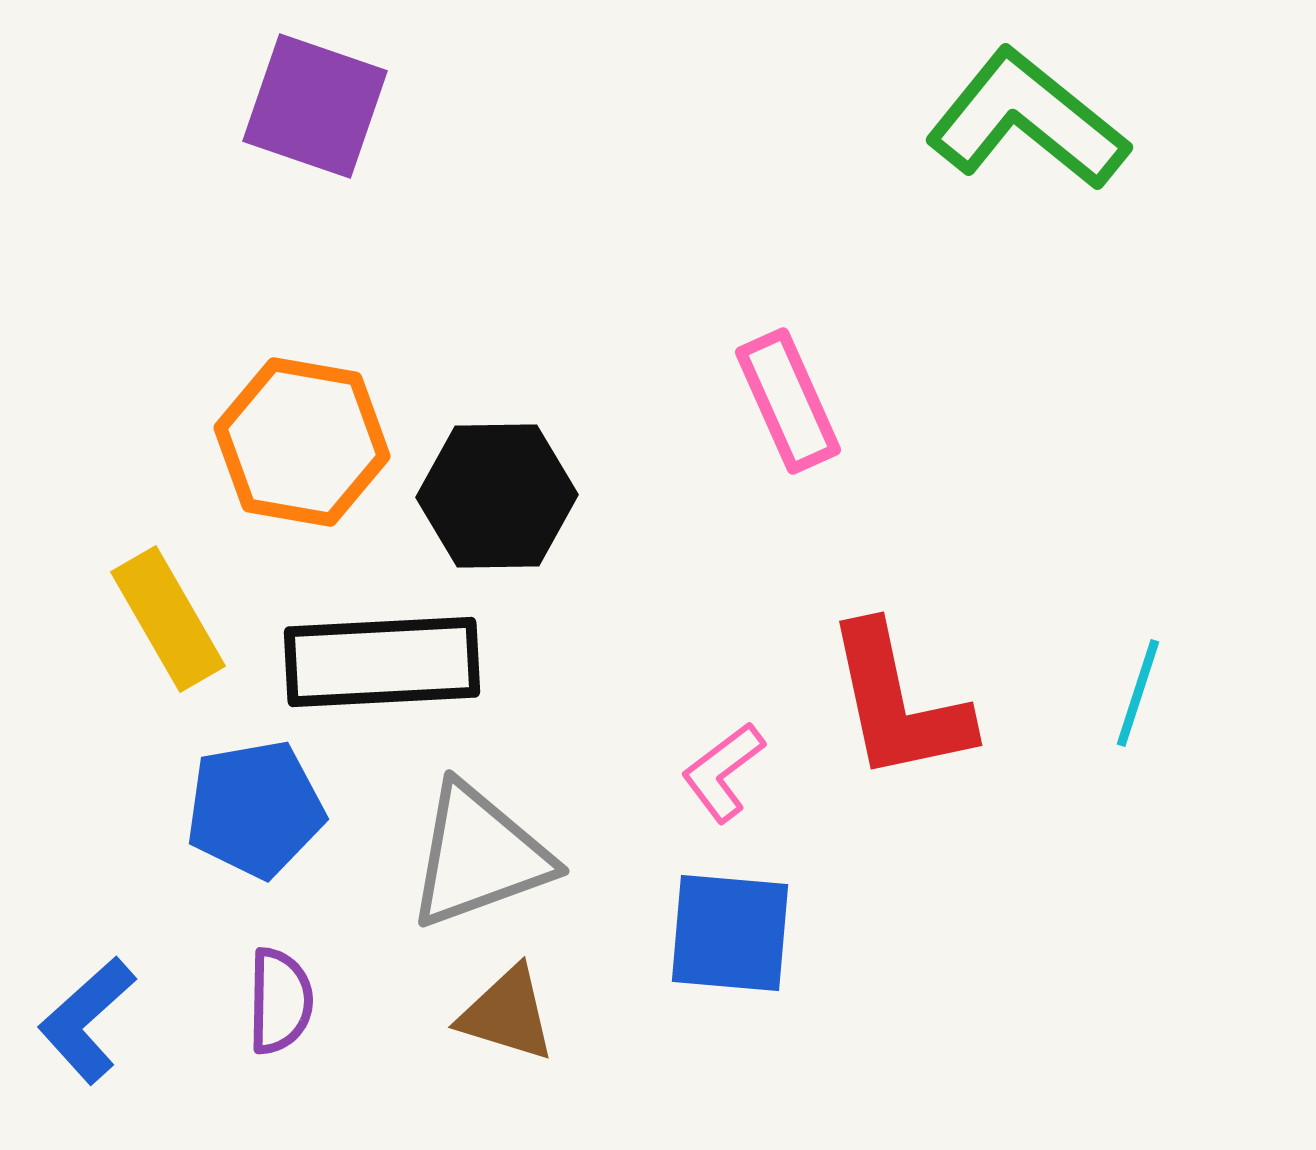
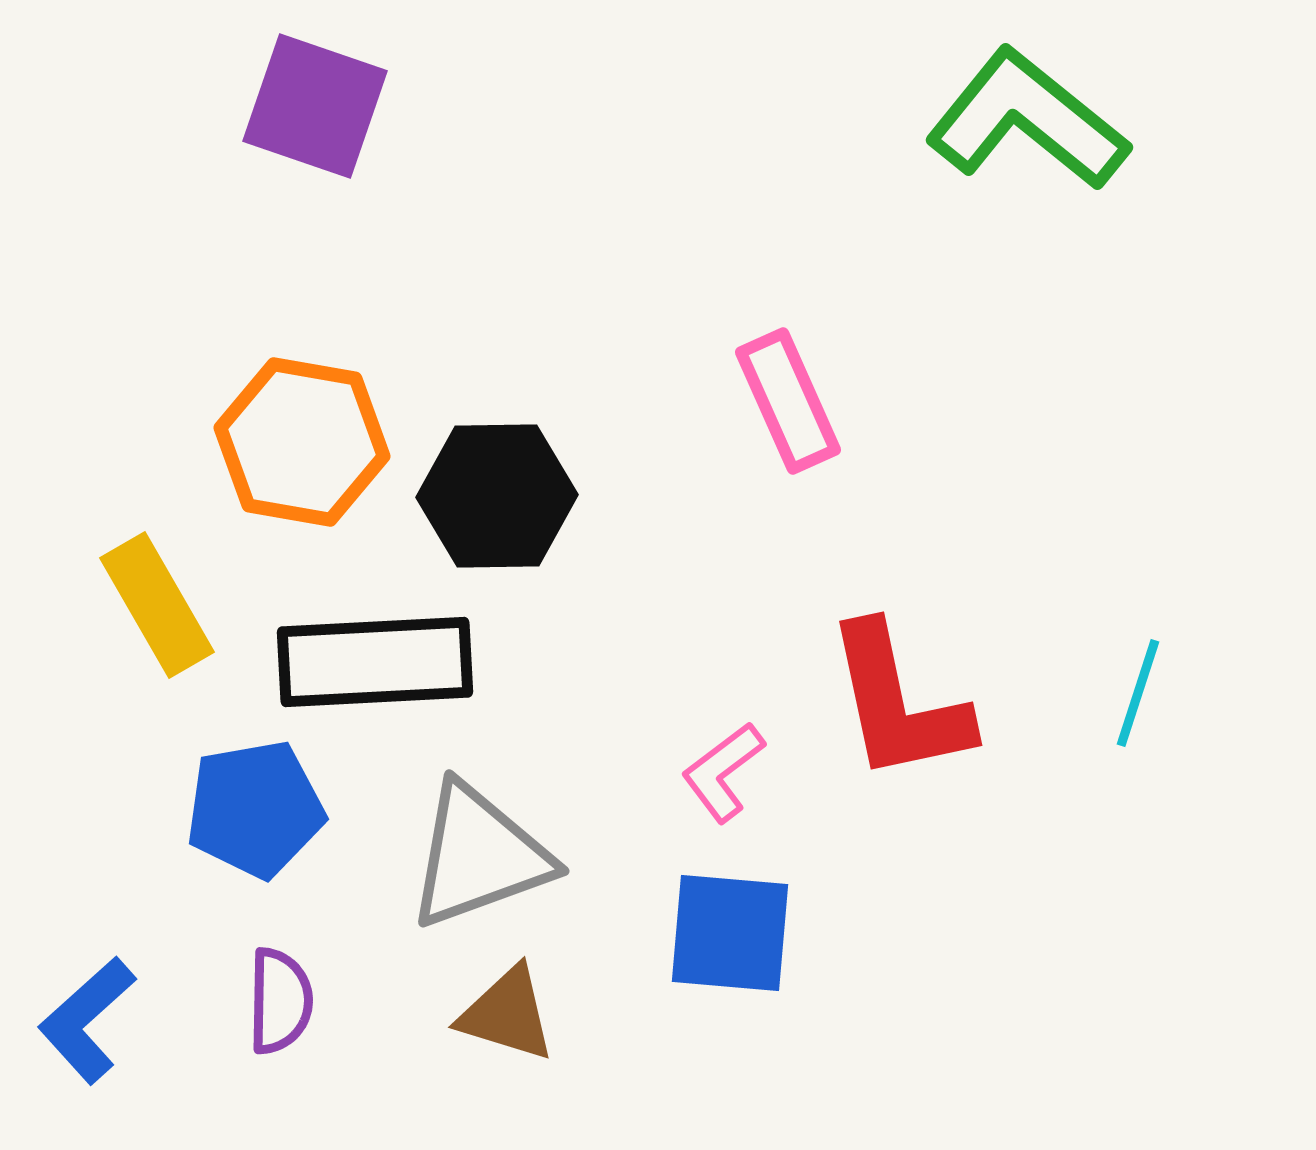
yellow rectangle: moved 11 px left, 14 px up
black rectangle: moved 7 px left
